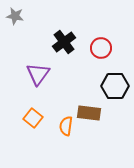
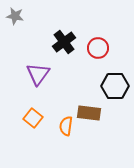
red circle: moved 3 px left
